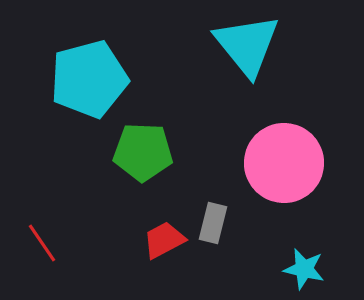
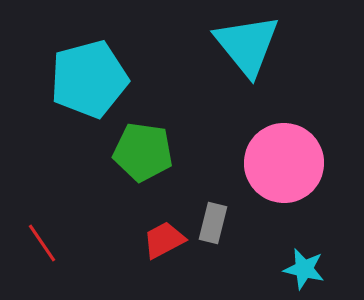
green pentagon: rotated 6 degrees clockwise
